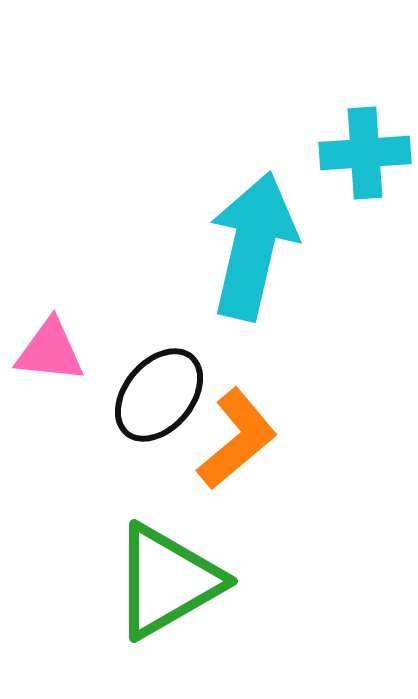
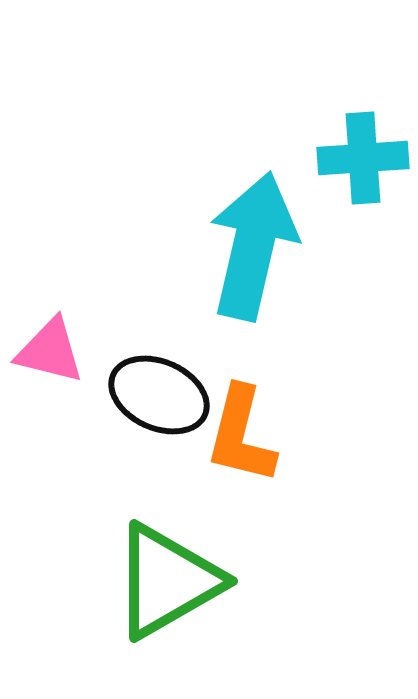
cyan cross: moved 2 px left, 5 px down
pink triangle: rotated 8 degrees clockwise
black ellipse: rotated 74 degrees clockwise
orange L-shape: moved 4 px right, 4 px up; rotated 144 degrees clockwise
